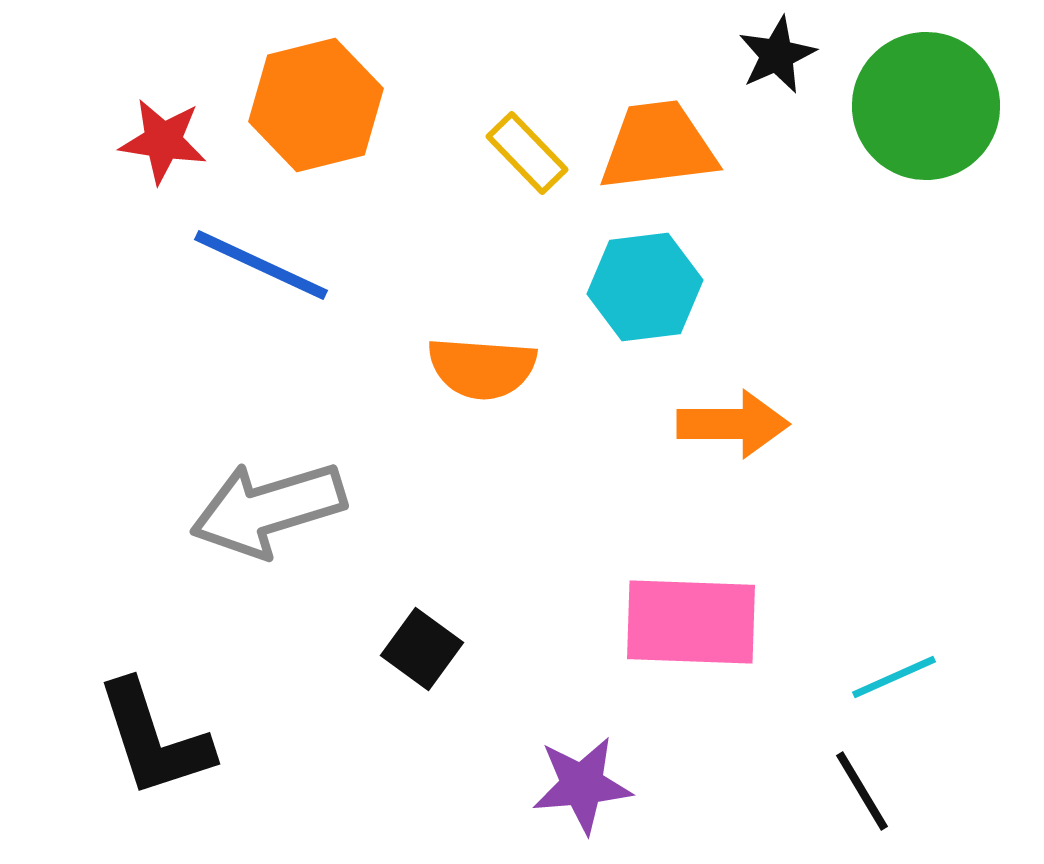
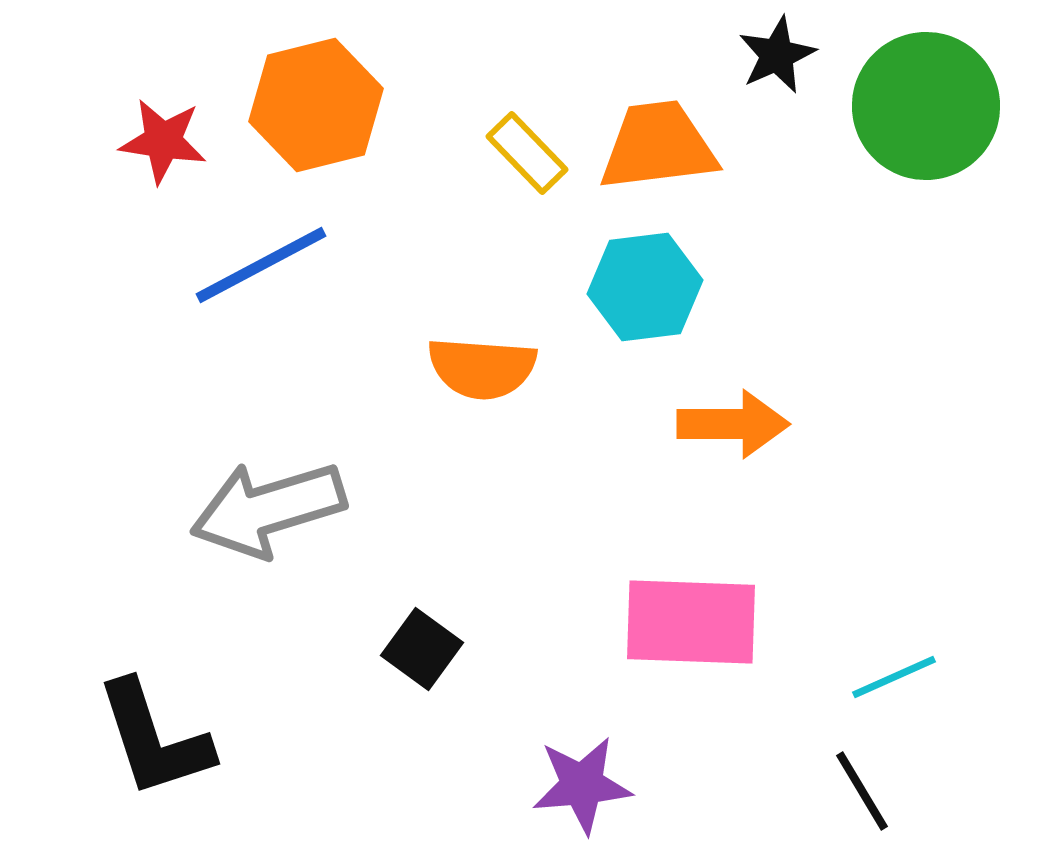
blue line: rotated 53 degrees counterclockwise
